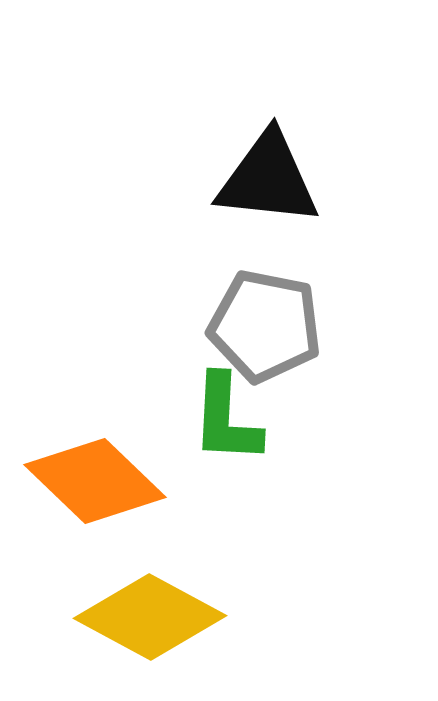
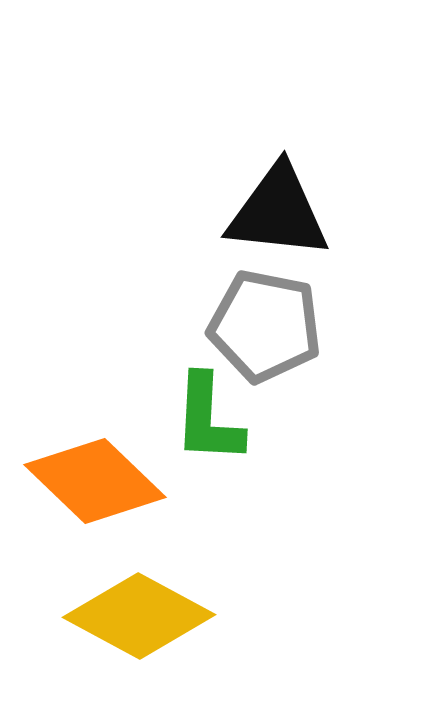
black triangle: moved 10 px right, 33 px down
green L-shape: moved 18 px left
yellow diamond: moved 11 px left, 1 px up
